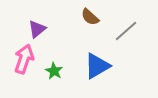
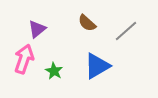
brown semicircle: moved 3 px left, 6 px down
